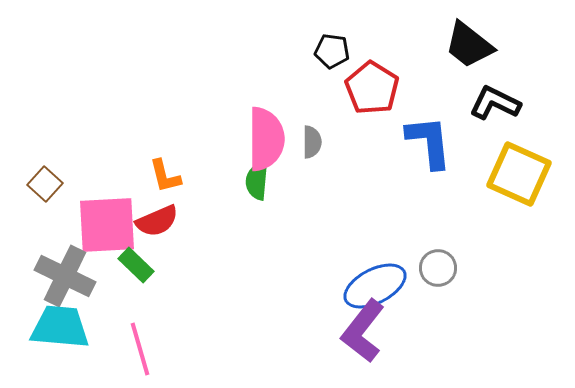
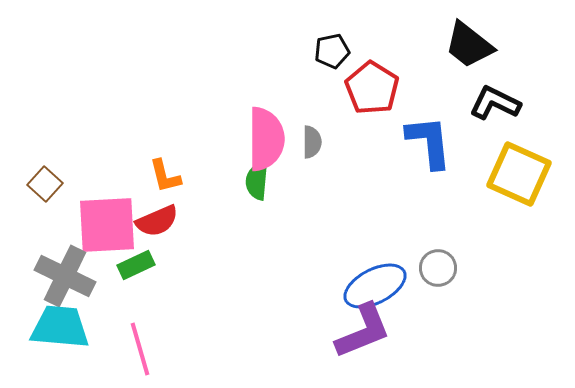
black pentagon: rotated 20 degrees counterclockwise
green rectangle: rotated 69 degrees counterclockwise
purple L-shape: rotated 150 degrees counterclockwise
